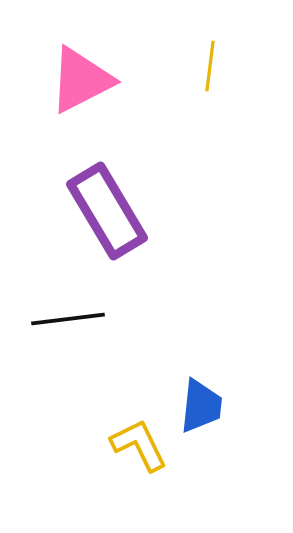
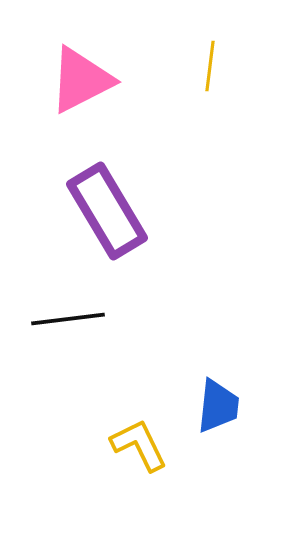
blue trapezoid: moved 17 px right
